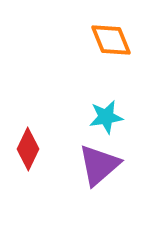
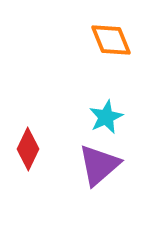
cyan star: rotated 16 degrees counterclockwise
